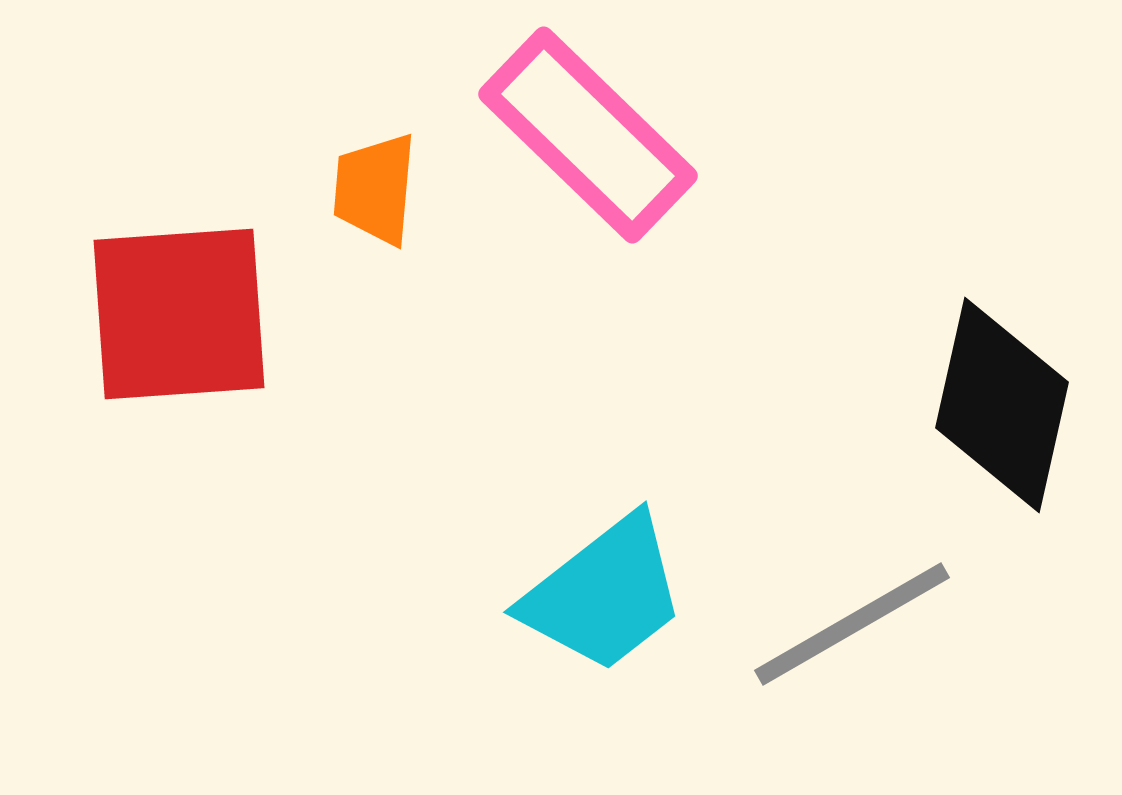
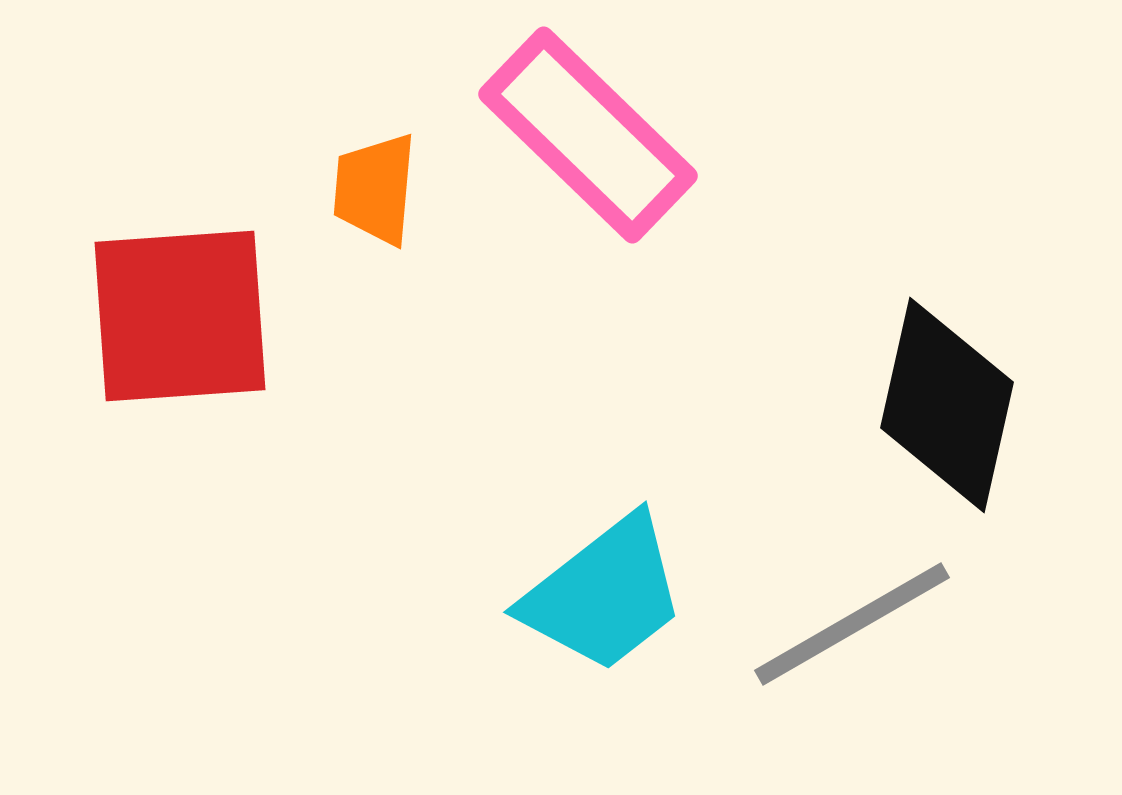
red square: moved 1 px right, 2 px down
black diamond: moved 55 px left
